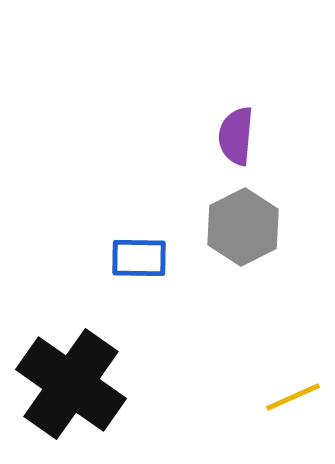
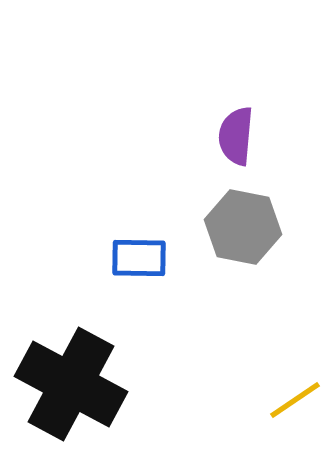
gray hexagon: rotated 22 degrees counterclockwise
black cross: rotated 7 degrees counterclockwise
yellow line: moved 2 px right, 3 px down; rotated 10 degrees counterclockwise
